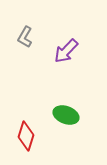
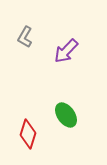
green ellipse: rotated 35 degrees clockwise
red diamond: moved 2 px right, 2 px up
